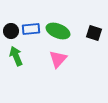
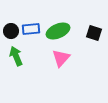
green ellipse: rotated 45 degrees counterclockwise
pink triangle: moved 3 px right, 1 px up
